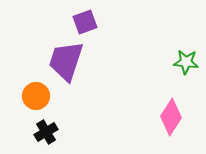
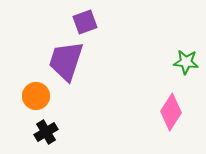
pink diamond: moved 5 px up
